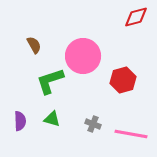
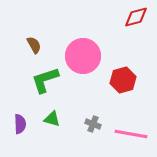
green L-shape: moved 5 px left, 1 px up
purple semicircle: moved 3 px down
